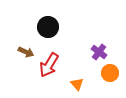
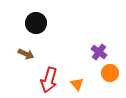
black circle: moved 12 px left, 4 px up
brown arrow: moved 2 px down
red arrow: moved 15 px down; rotated 15 degrees counterclockwise
